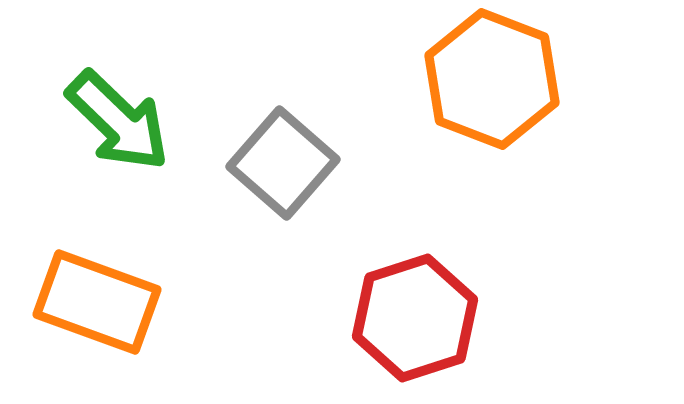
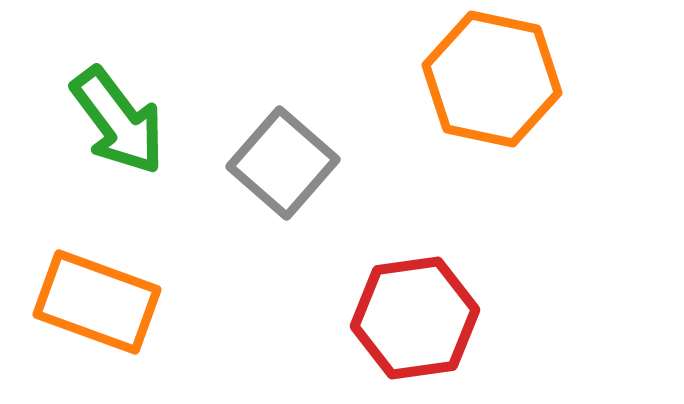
orange hexagon: rotated 9 degrees counterclockwise
green arrow: rotated 9 degrees clockwise
red hexagon: rotated 10 degrees clockwise
